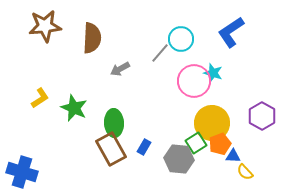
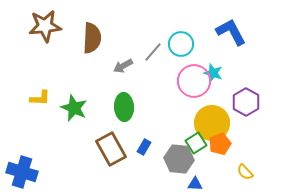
blue L-shape: rotated 96 degrees clockwise
cyan circle: moved 5 px down
gray line: moved 7 px left, 1 px up
gray arrow: moved 3 px right, 3 px up
yellow L-shape: rotated 35 degrees clockwise
purple hexagon: moved 16 px left, 14 px up
green ellipse: moved 10 px right, 16 px up
blue triangle: moved 38 px left, 28 px down
